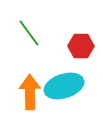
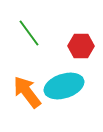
orange arrow: moved 3 px left; rotated 36 degrees counterclockwise
